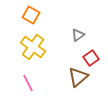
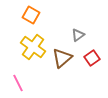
red square: moved 1 px right
brown triangle: moved 16 px left, 19 px up
pink line: moved 10 px left
